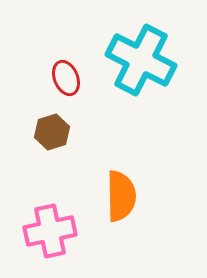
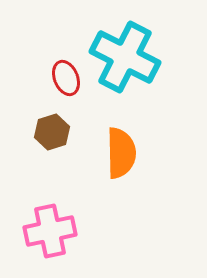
cyan cross: moved 16 px left, 3 px up
orange semicircle: moved 43 px up
